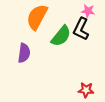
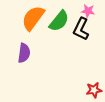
orange semicircle: moved 4 px left, 1 px down; rotated 8 degrees clockwise
green semicircle: moved 2 px left, 15 px up
red star: moved 8 px right; rotated 14 degrees counterclockwise
